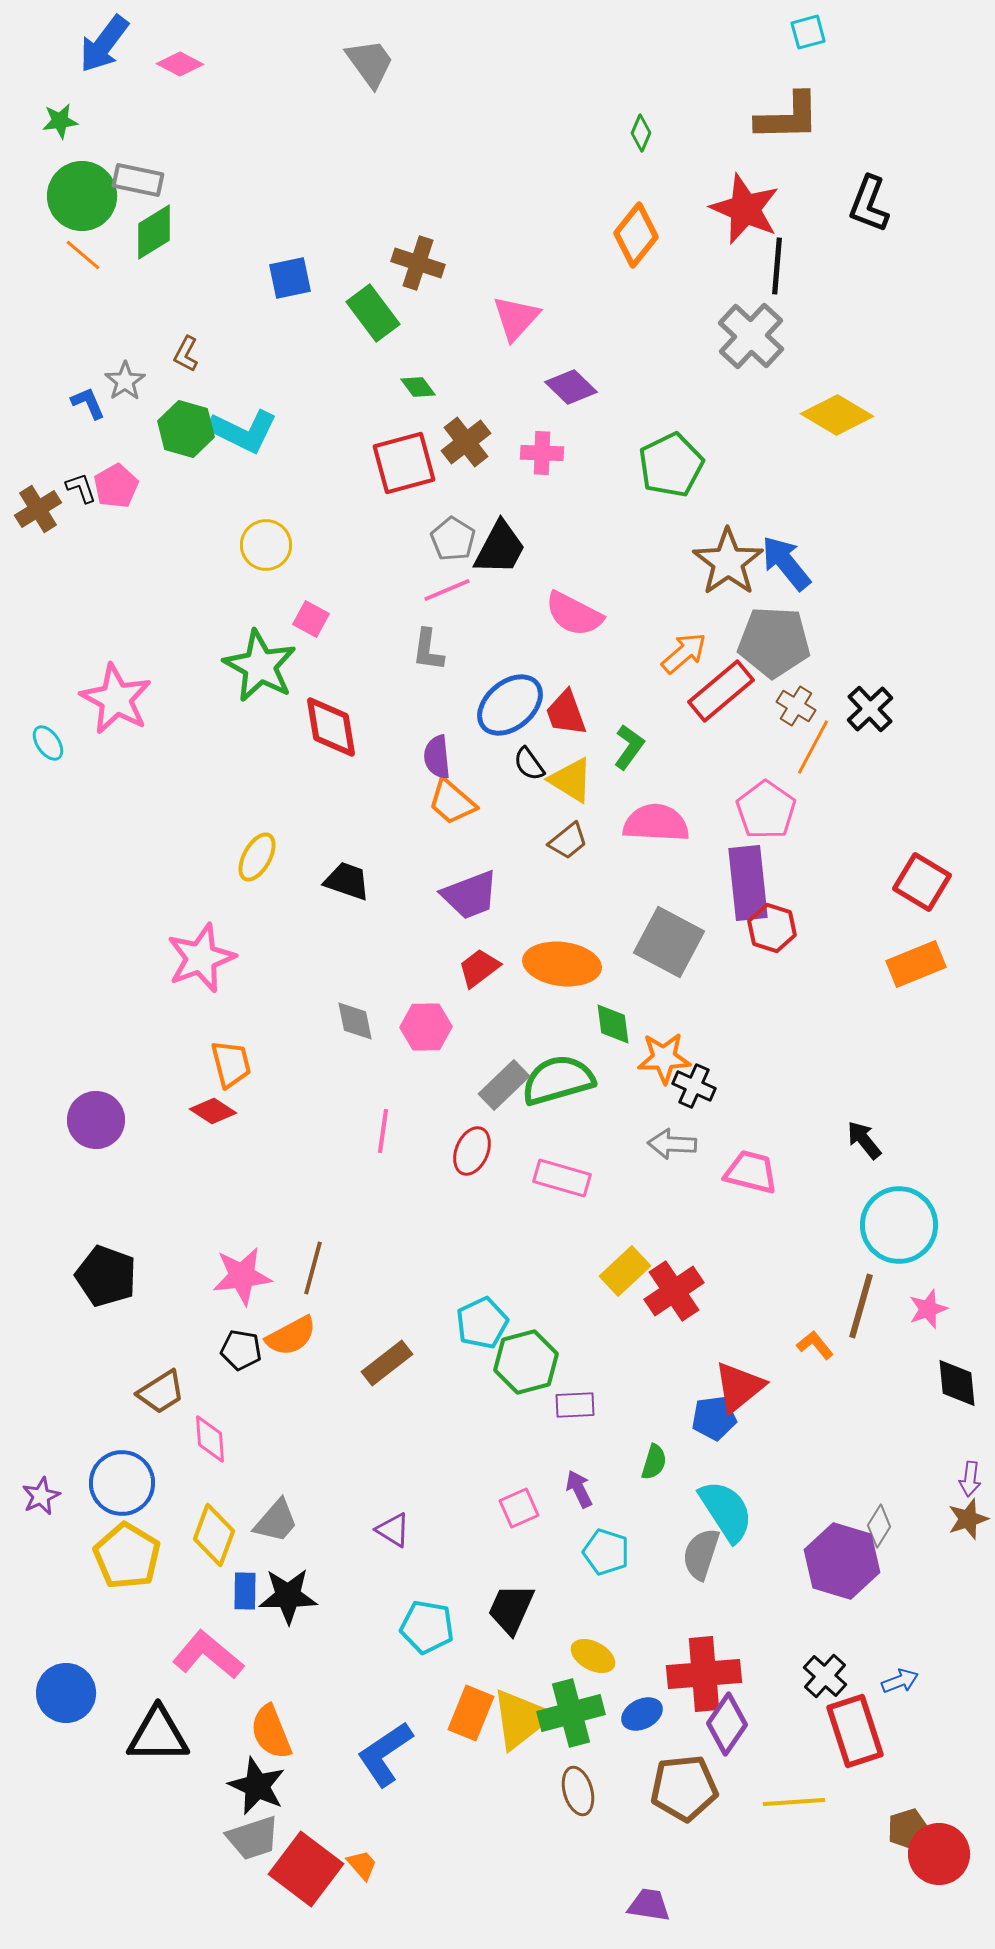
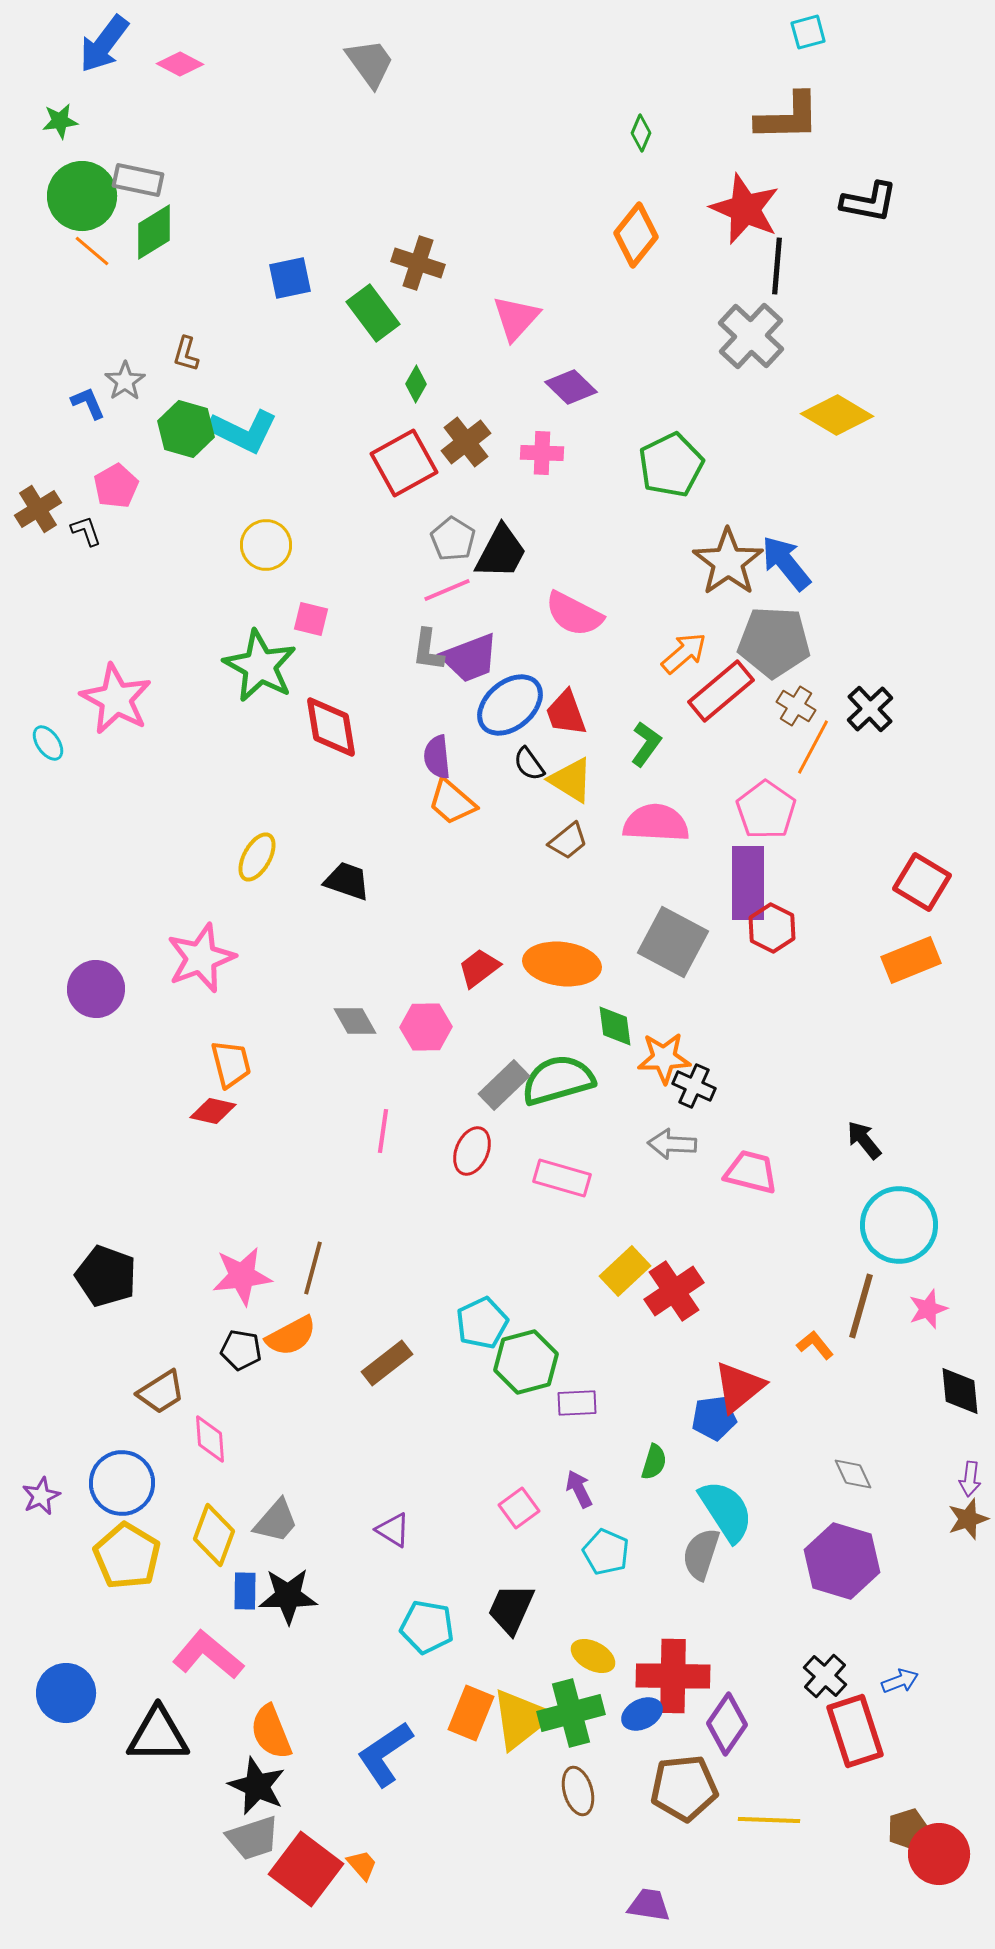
black L-shape at (869, 204): moved 2 px up; rotated 100 degrees counterclockwise
orange line at (83, 255): moved 9 px right, 4 px up
brown L-shape at (186, 354): rotated 12 degrees counterclockwise
green diamond at (418, 387): moved 2 px left, 3 px up; rotated 66 degrees clockwise
red square at (404, 463): rotated 14 degrees counterclockwise
black L-shape at (81, 488): moved 5 px right, 43 px down
black trapezoid at (500, 548): moved 1 px right, 4 px down
pink square at (311, 619): rotated 15 degrees counterclockwise
green L-shape at (629, 747): moved 17 px right, 3 px up
purple rectangle at (748, 883): rotated 6 degrees clockwise
purple trapezoid at (470, 895): moved 237 px up
red hexagon at (772, 928): rotated 9 degrees clockwise
gray square at (669, 942): moved 4 px right
orange rectangle at (916, 964): moved 5 px left, 4 px up
gray diamond at (355, 1021): rotated 18 degrees counterclockwise
green diamond at (613, 1024): moved 2 px right, 2 px down
red diamond at (213, 1111): rotated 21 degrees counterclockwise
purple circle at (96, 1120): moved 131 px up
black diamond at (957, 1383): moved 3 px right, 8 px down
purple rectangle at (575, 1405): moved 2 px right, 2 px up
pink square at (519, 1508): rotated 12 degrees counterclockwise
gray diamond at (879, 1526): moved 26 px left, 52 px up; rotated 57 degrees counterclockwise
cyan pentagon at (606, 1552): rotated 6 degrees clockwise
red cross at (704, 1674): moved 31 px left, 2 px down; rotated 6 degrees clockwise
yellow line at (794, 1802): moved 25 px left, 18 px down; rotated 6 degrees clockwise
